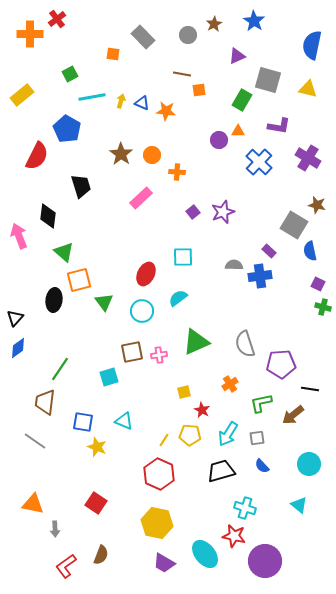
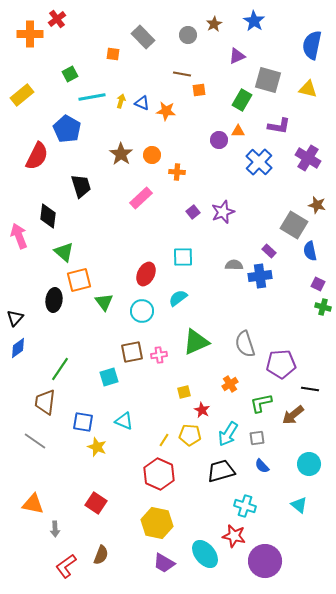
cyan cross at (245, 508): moved 2 px up
